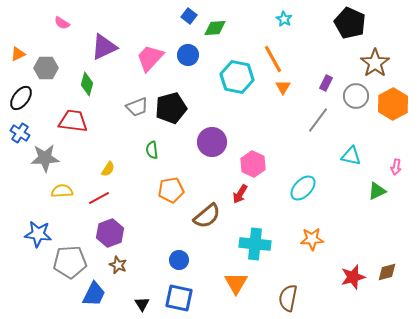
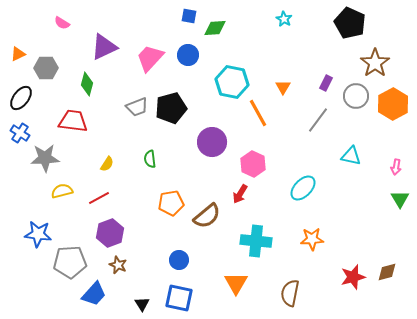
blue square at (189, 16): rotated 28 degrees counterclockwise
orange line at (273, 59): moved 15 px left, 54 px down
cyan hexagon at (237, 77): moved 5 px left, 5 px down
green semicircle at (152, 150): moved 2 px left, 9 px down
yellow semicircle at (108, 169): moved 1 px left, 5 px up
orange pentagon at (171, 190): moved 13 px down
yellow semicircle at (62, 191): rotated 10 degrees counterclockwise
green triangle at (377, 191): moved 23 px right, 8 px down; rotated 36 degrees counterclockwise
cyan cross at (255, 244): moved 1 px right, 3 px up
blue trapezoid at (94, 294): rotated 16 degrees clockwise
brown semicircle at (288, 298): moved 2 px right, 5 px up
